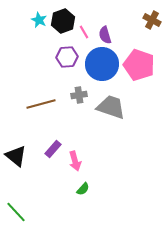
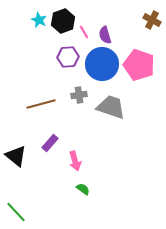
purple hexagon: moved 1 px right
purple rectangle: moved 3 px left, 6 px up
green semicircle: rotated 96 degrees counterclockwise
